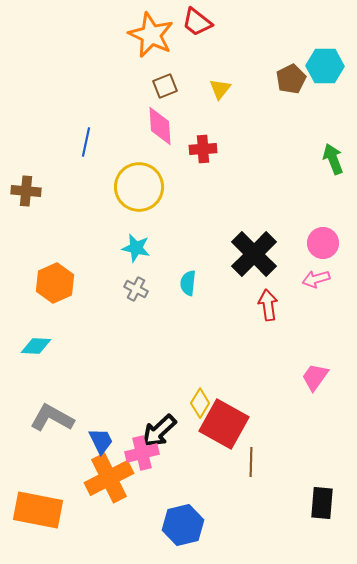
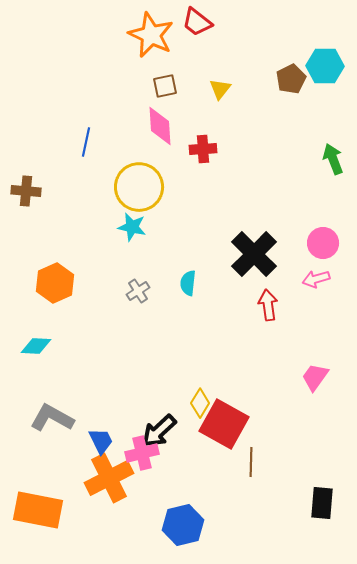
brown square: rotated 10 degrees clockwise
cyan star: moved 4 px left, 21 px up
gray cross: moved 2 px right, 2 px down; rotated 30 degrees clockwise
